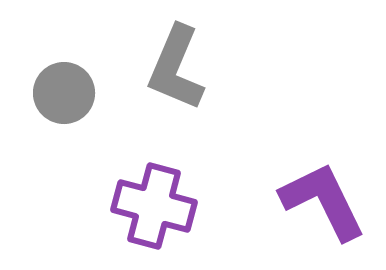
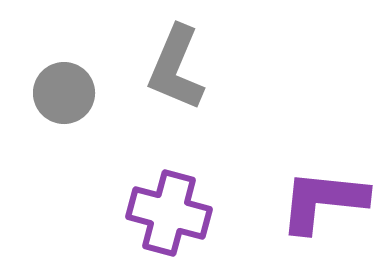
purple L-shape: rotated 58 degrees counterclockwise
purple cross: moved 15 px right, 7 px down
